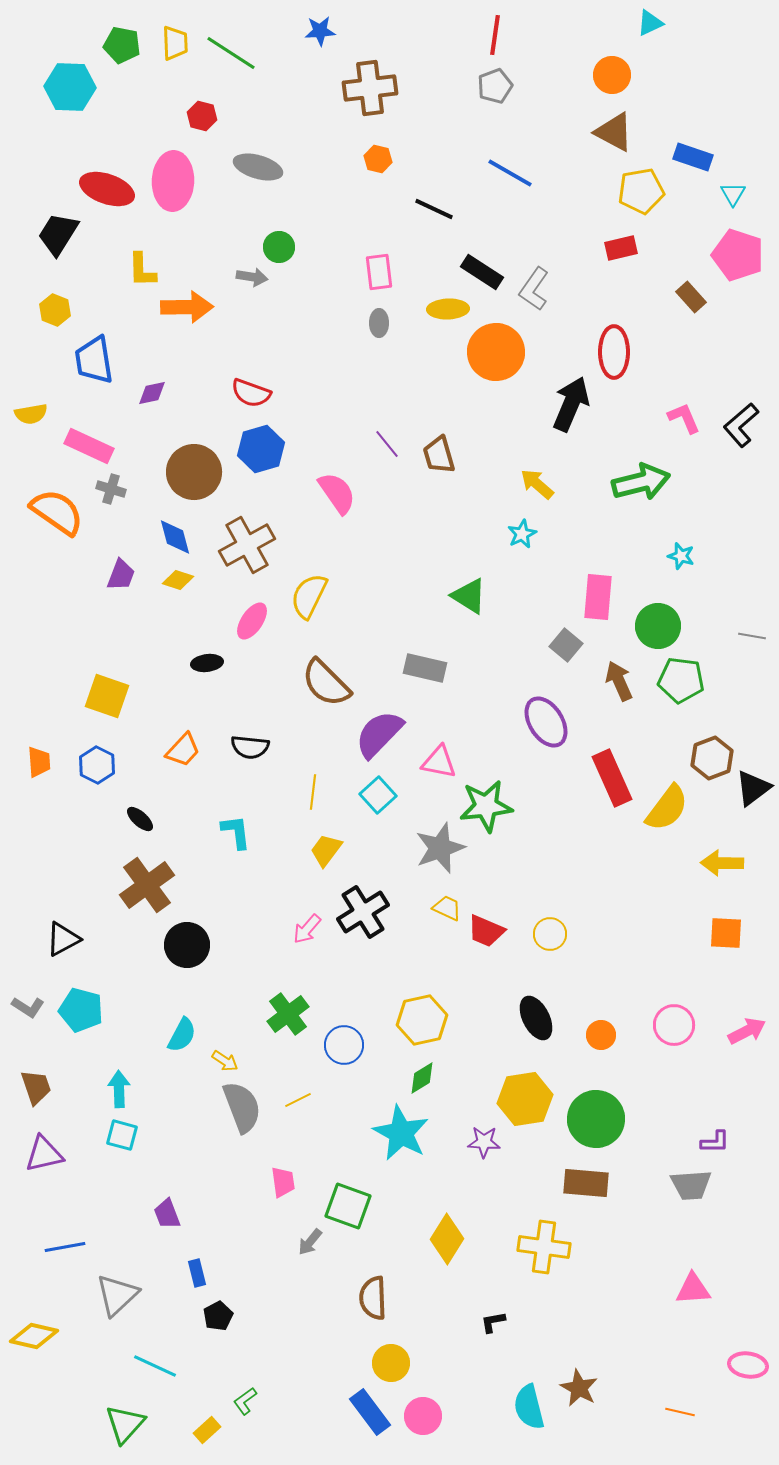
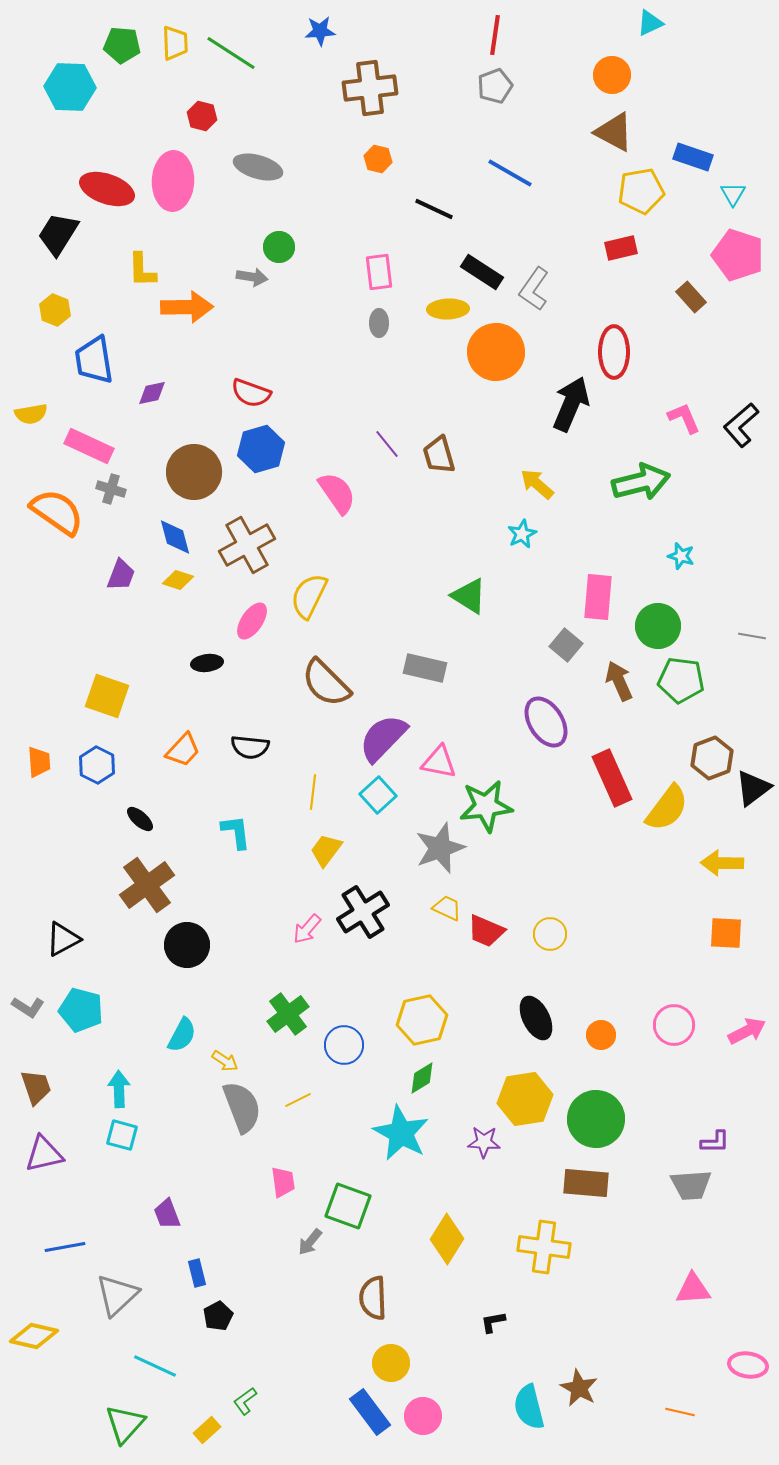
green pentagon at (122, 45): rotated 6 degrees counterclockwise
purple semicircle at (379, 734): moved 4 px right, 4 px down
